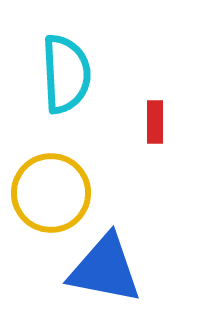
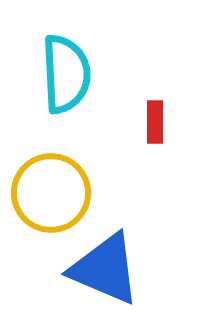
blue triangle: rotated 12 degrees clockwise
